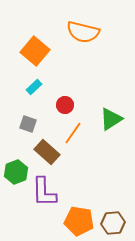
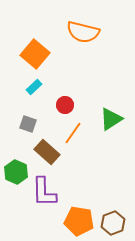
orange square: moved 3 px down
green hexagon: rotated 15 degrees counterclockwise
brown hexagon: rotated 15 degrees counterclockwise
